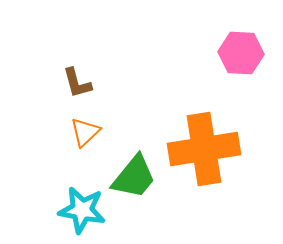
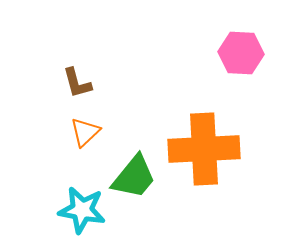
orange cross: rotated 6 degrees clockwise
